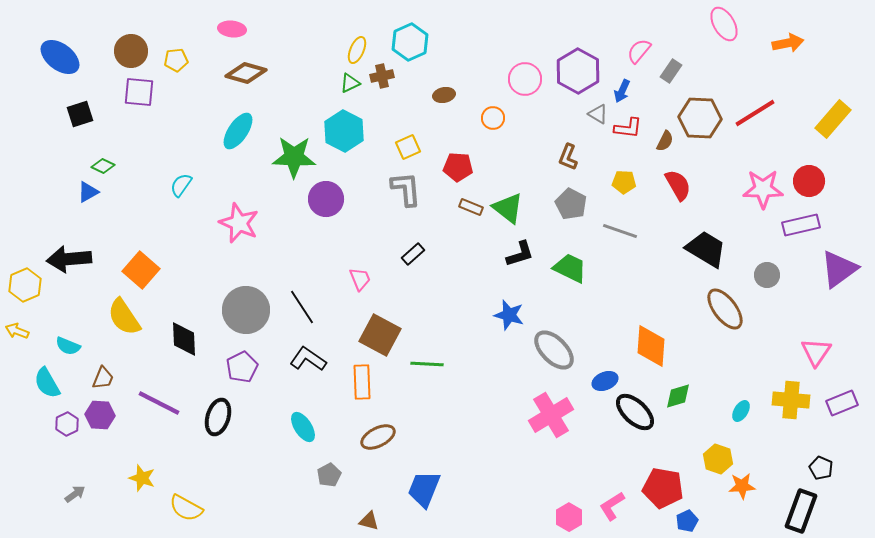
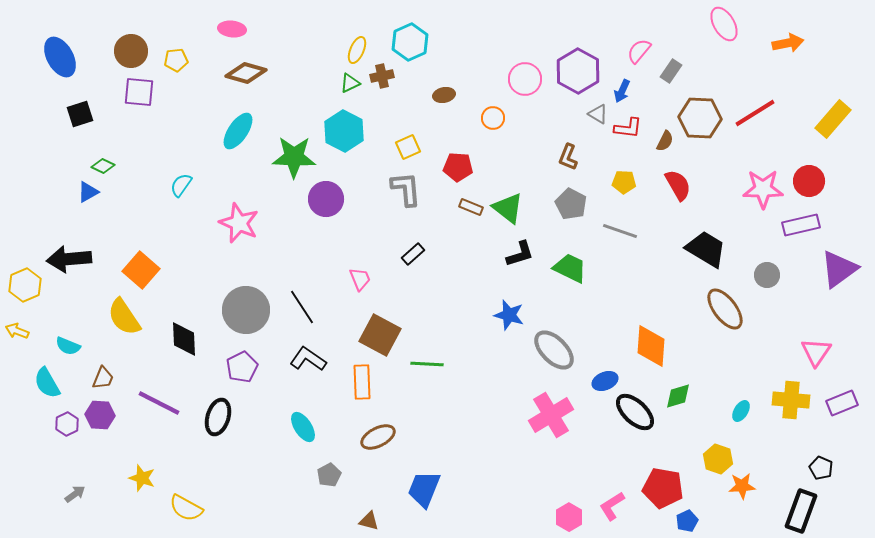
blue ellipse at (60, 57): rotated 24 degrees clockwise
